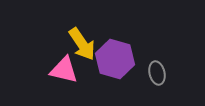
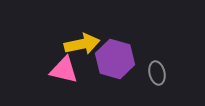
yellow arrow: rotated 68 degrees counterclockwise
